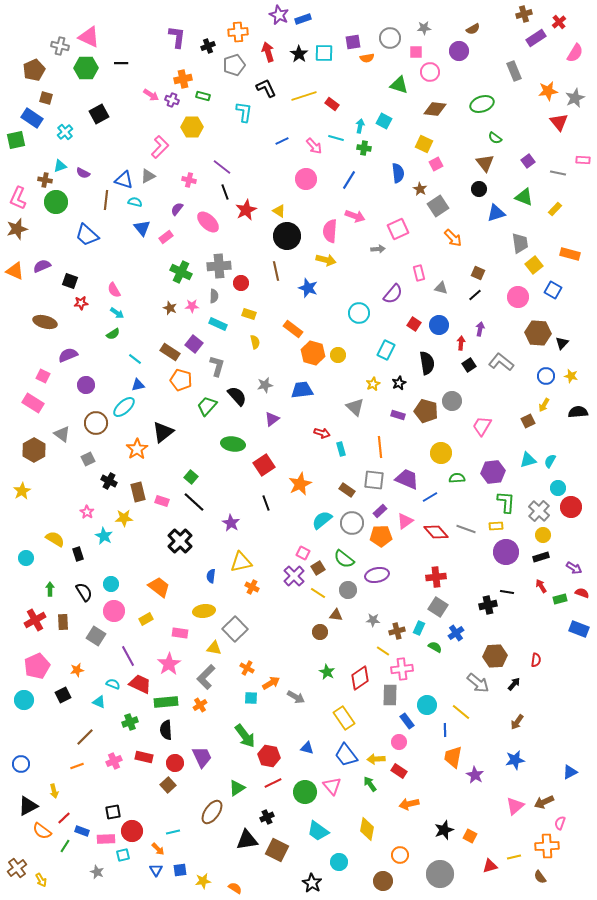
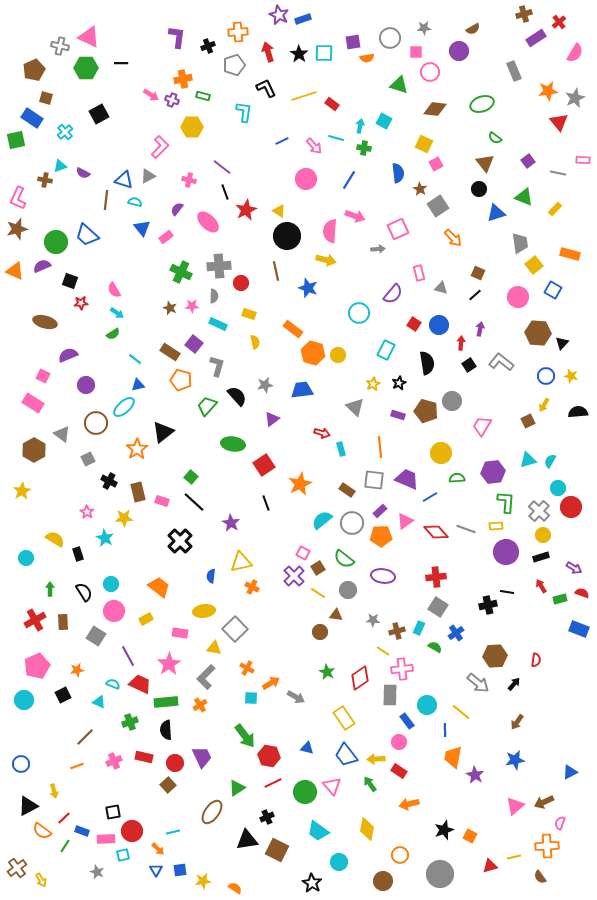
green circle at (56, 202): moved 40 px down
cyan star at (104, 536): moved 1 px right, 2 px down
purple ellipse at (377, 575): moved 6 px right, 1 px down; rotated 20 degrees clockwise
